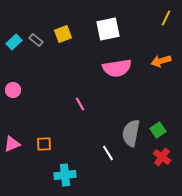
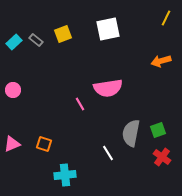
pink semicircle: moved 9 px left, 20 px down
green square: rotated 14 degrees clockwise
orange square: rotated 21 degrees clockwise
